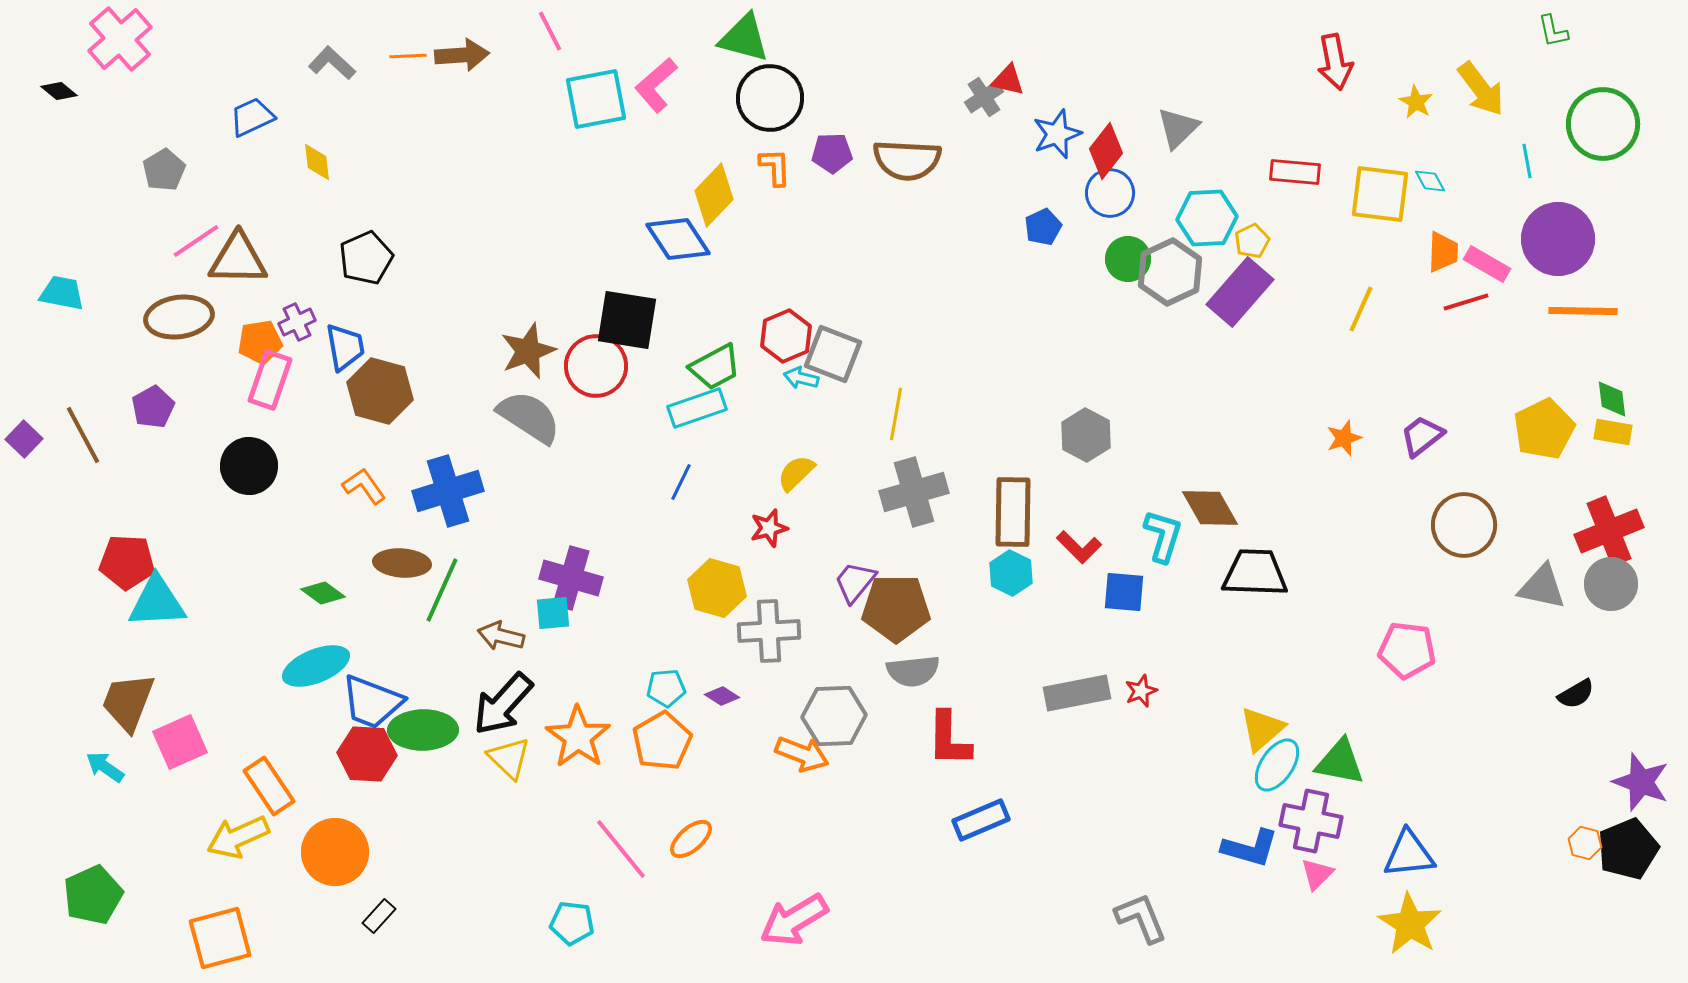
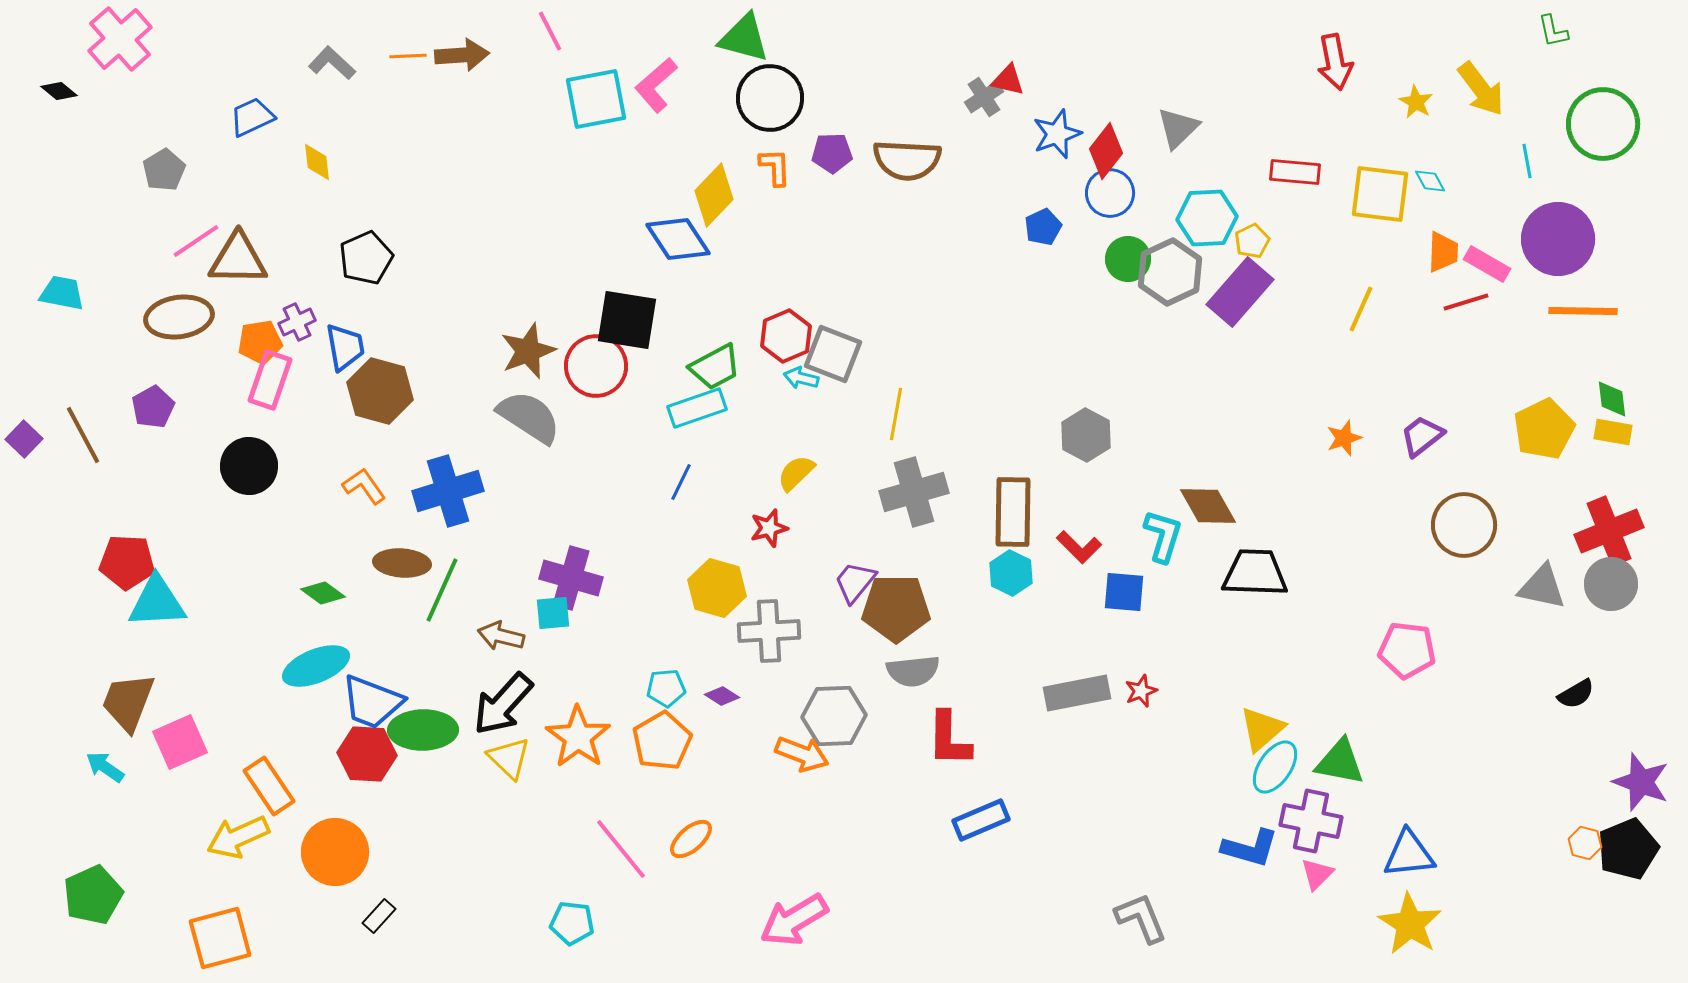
brown diamond at (1210, 508): moved 2 px left, 2 px up
cyan ellipse at (1277, 765): moved 2 px left, 2 px down
